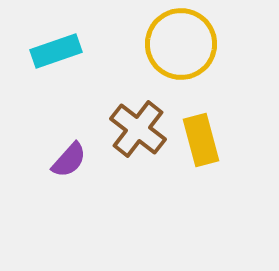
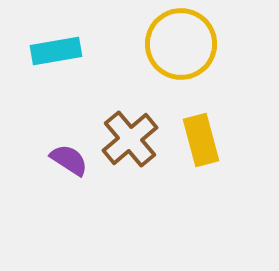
cyan rectangle: rotated 9 degrees clockwise
brown cross: moved 8 px left, 10 px down; rotated 12 degrees clockwise
purple semicircle: rotated 99 degrees counterclockwise
